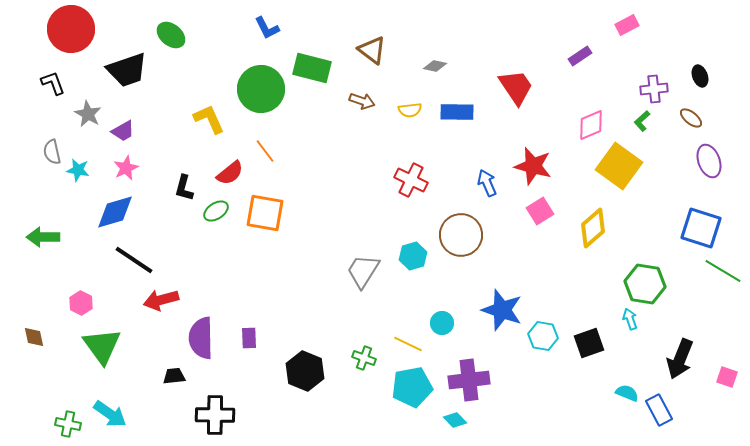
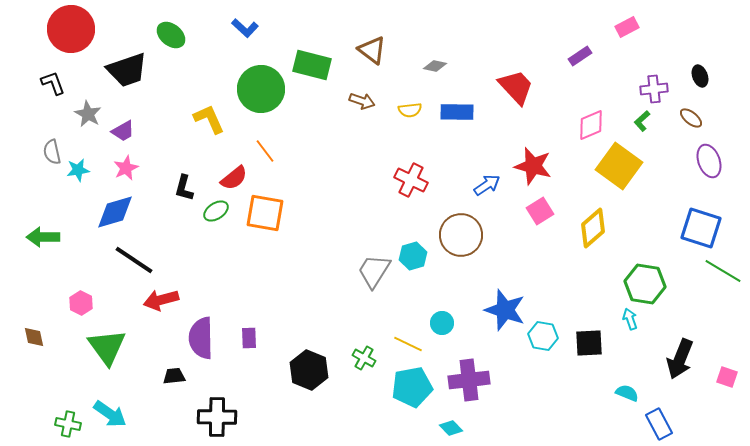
pink rectangle at (627, 25): moved 2 px down
blue L-shape at (267, 28): moved 22 px left; rotated 20 degrees counterclockwise
green rectangle at (312, 68): moved 3 px up
red trapezoid at (516, 87): rotated 9 degrees counterclockwise
cyan star at (78, 170): rotated 20 degrees counterclockwise
red semicircle at (230, 173): moved 4 px right, 5 px down
blue arrow at (487, 183): moved 2 px down; rotated 80 degrees clockwise
gray trapezoid at (363, 271): moved 11 px right
blue star at (502, 310): moved 3 px right
black square at (589, 343): rotated 16 degrees clockwise
green triangle at (102, 346): moved 5 px right, 1 px down
green cross at (364, 358): rotated 10 degrees clockwise
black hexagon at (305, 371): moved 4 px right, 1 px up
blue rectangle at (659, 410): moved 14 px down
black cross at (215, 415): moved 2 px right, 2 px down
cyan diamond at (455, 420): moved 4 px left, 8 px down
